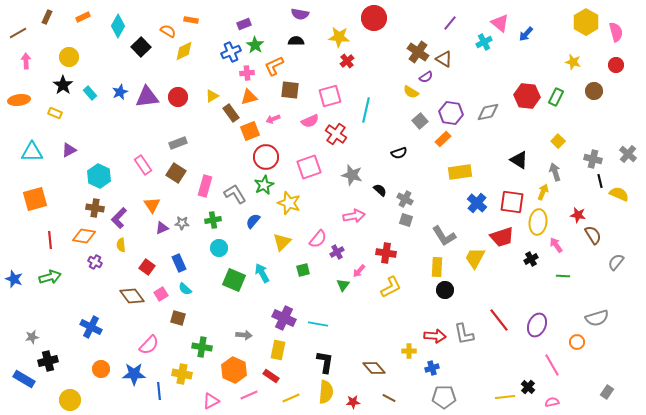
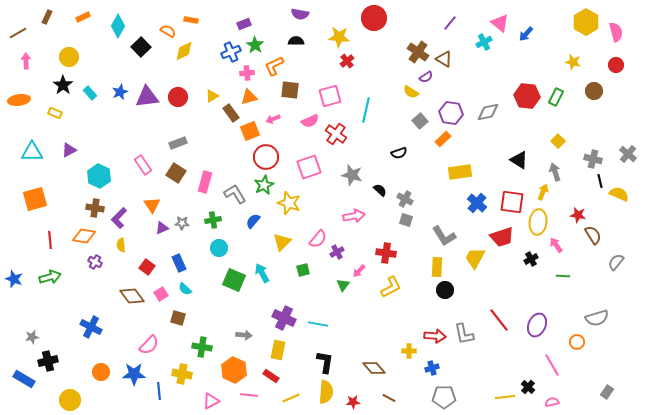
pink rectangle at (205, 186): moved 4 px up
orange circle at (101, 369): moved 3 px down
pink line at (249, 395): rotated 30 degrees clockwise
